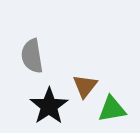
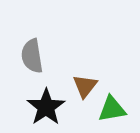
black star: moved 3 px left, 1 px down
